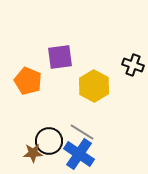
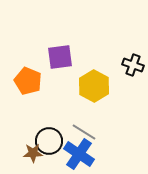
gray line: moved 2 px right
